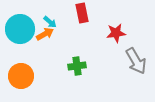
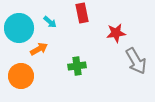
cyan circle: moved 1 px left, 1 px up
orange arrow: moved 6 px left, 15 px down
